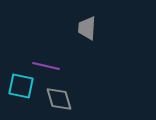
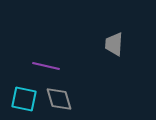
gray trapezoid: moved 27 px right, 16 px down
cyan square: moved 3 px right, 13 px down
